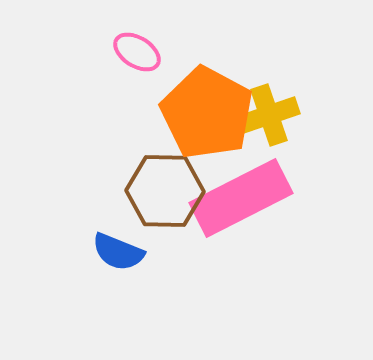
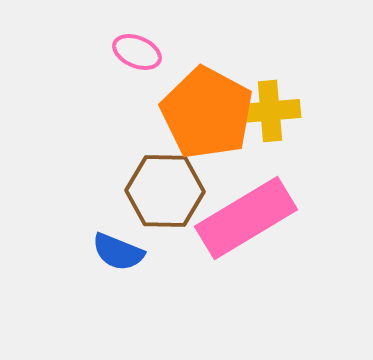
pink ellipse: rotated 9 degrees counterclockwise
yellow cross: moved 1 px right, 4 px up; rotated 14 degrees clockwise
pink rectangle: moved 5 px right, 20 px down; rotated 4 degrees counterclockwise
